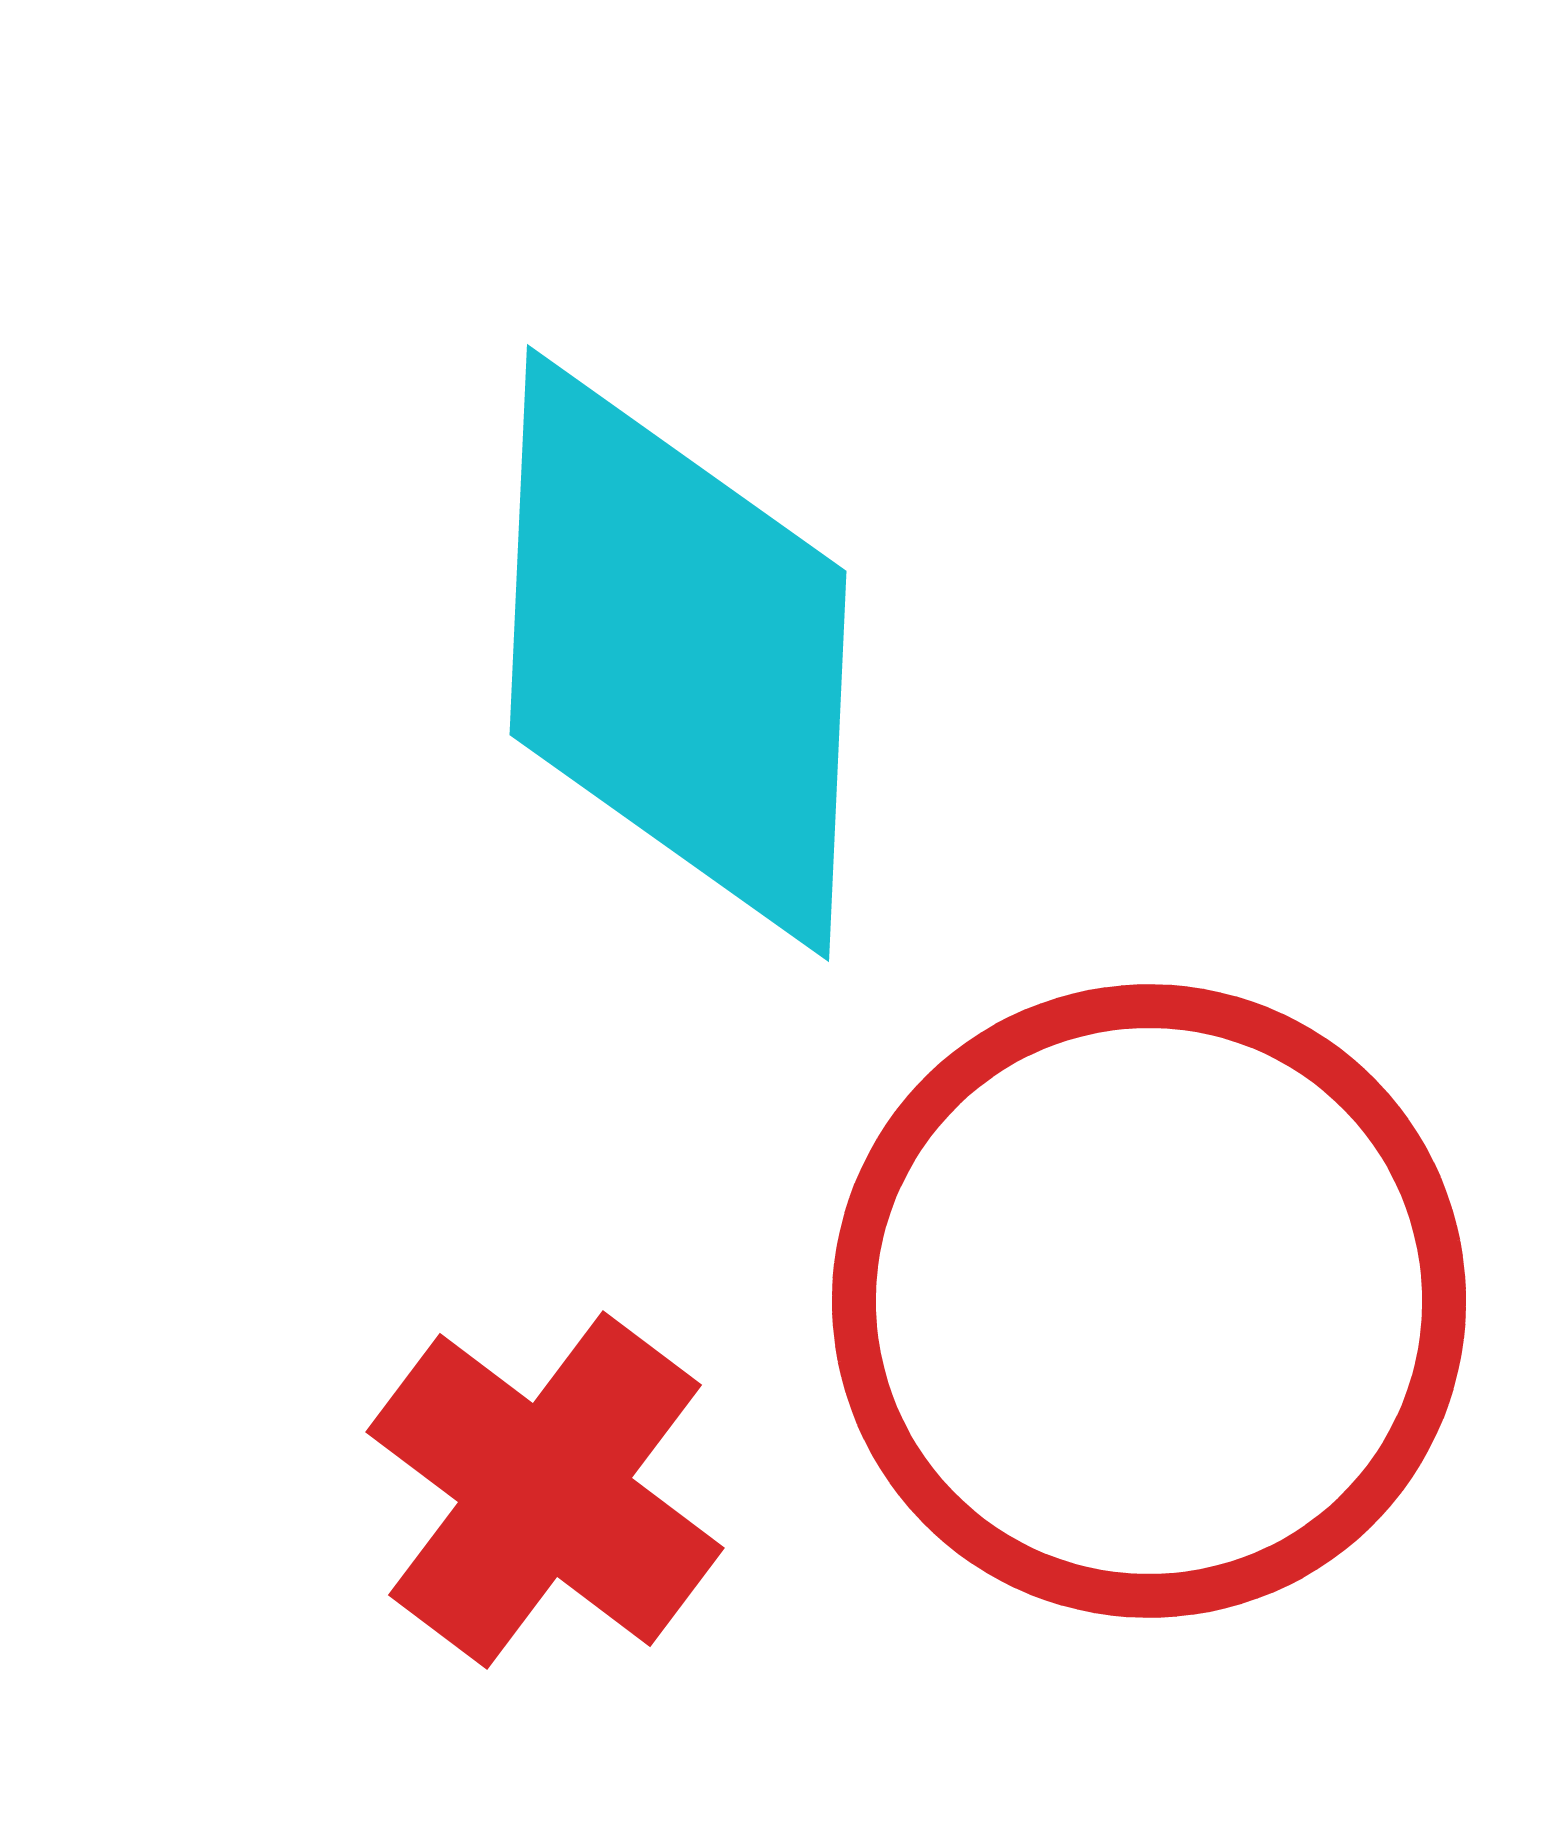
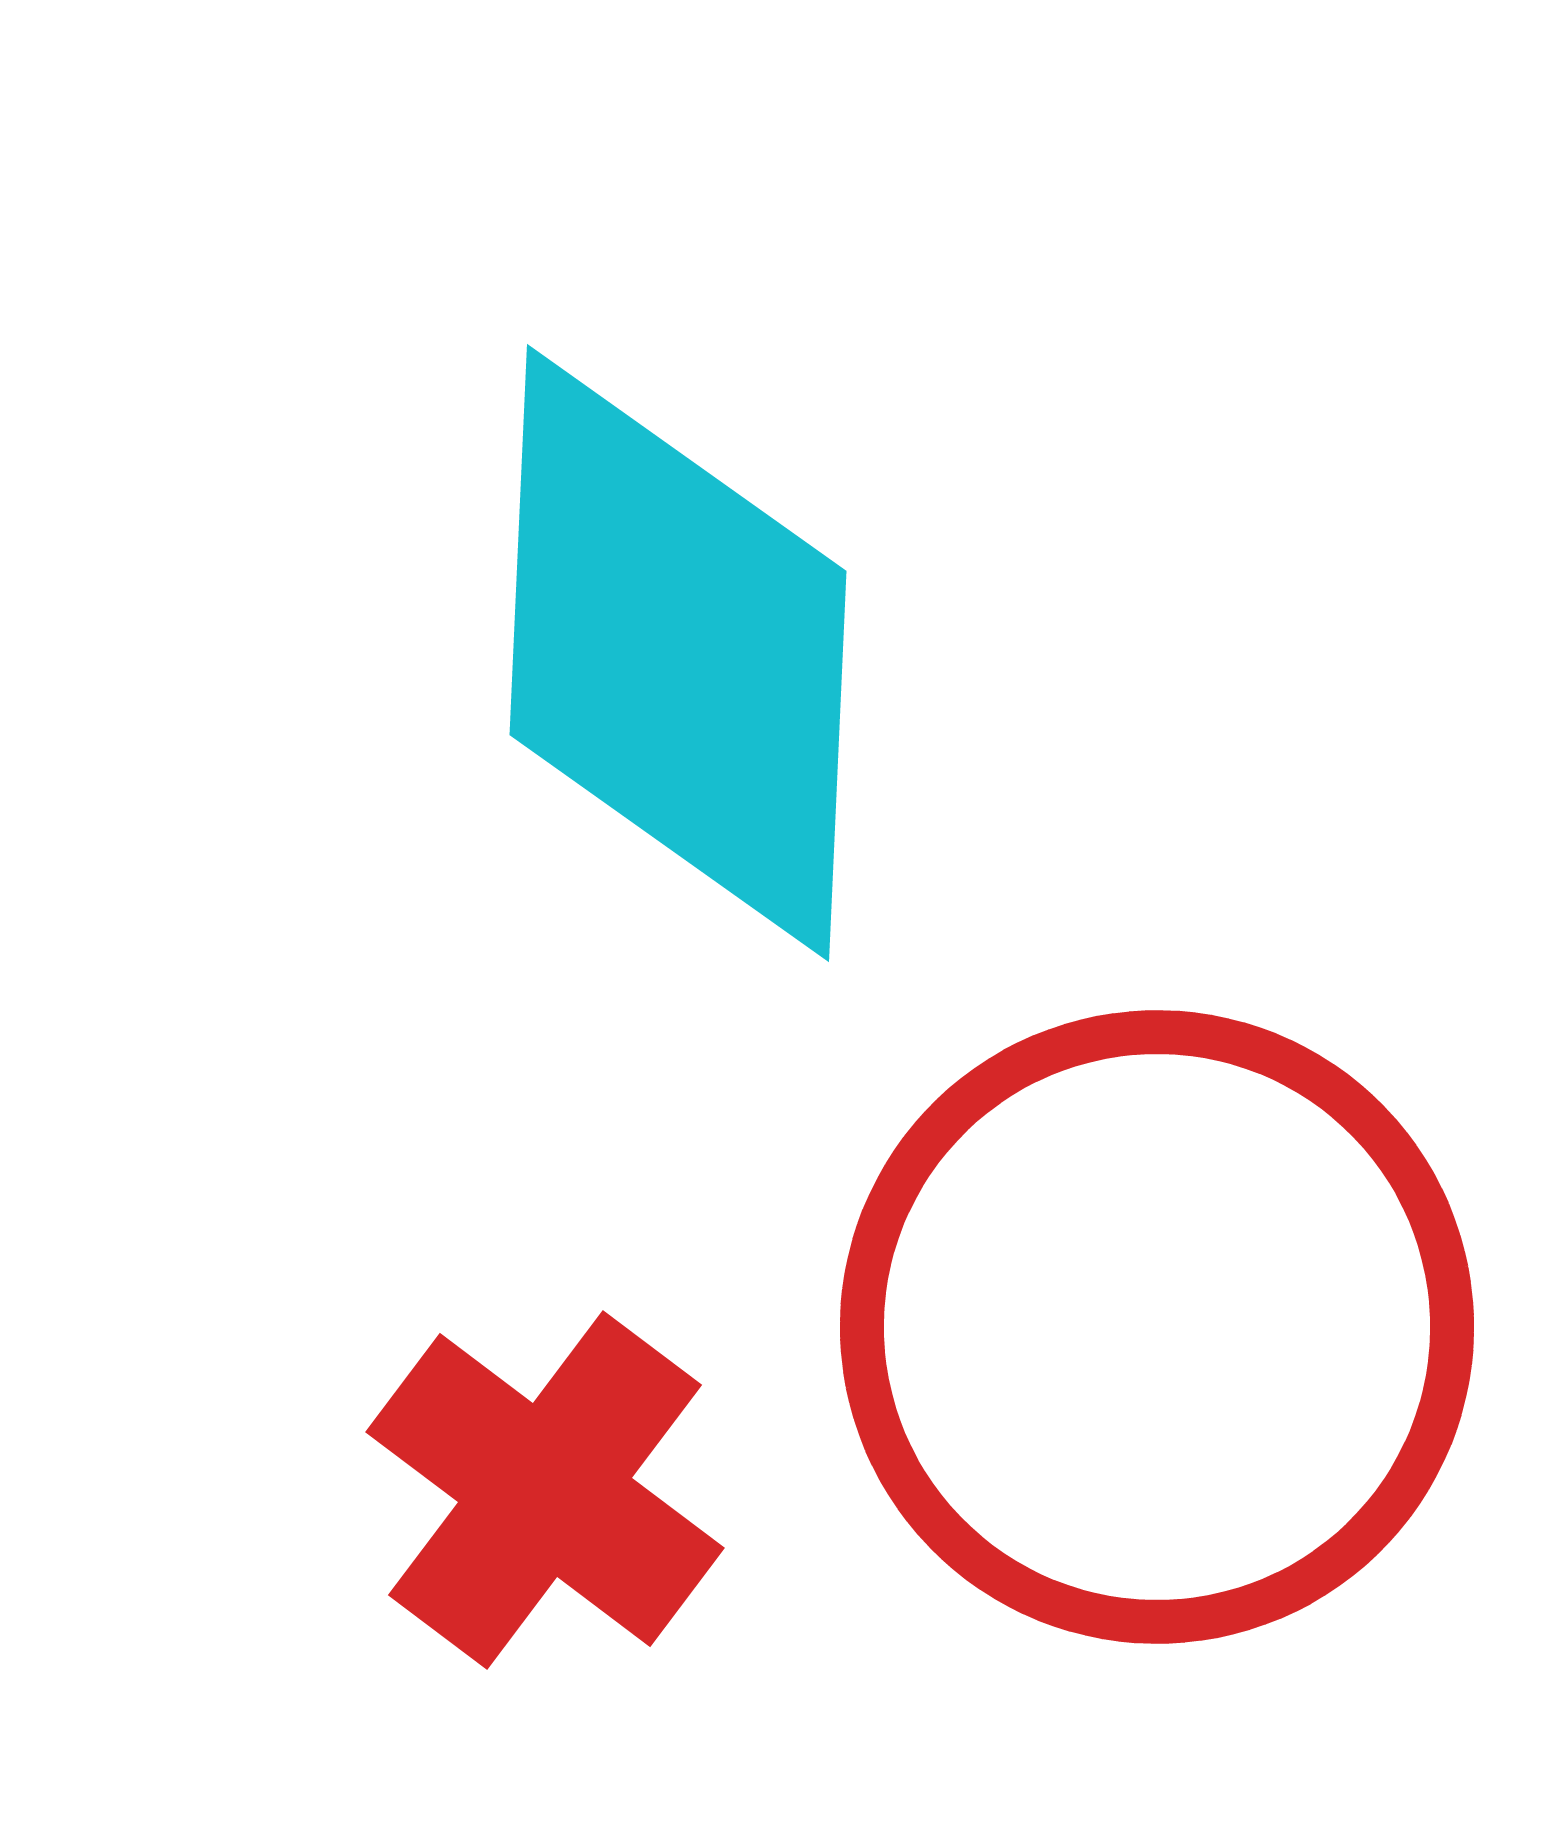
red circle: moved 8 px right, 26 px down
